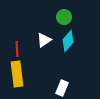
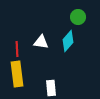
green circle: moved 14 px right
white triangle: moved 3 px left, 2 px down; rotated 42 degrees clockwise
white rectangle: moved 11 px left; rotated 28 degrees counterclockwise
